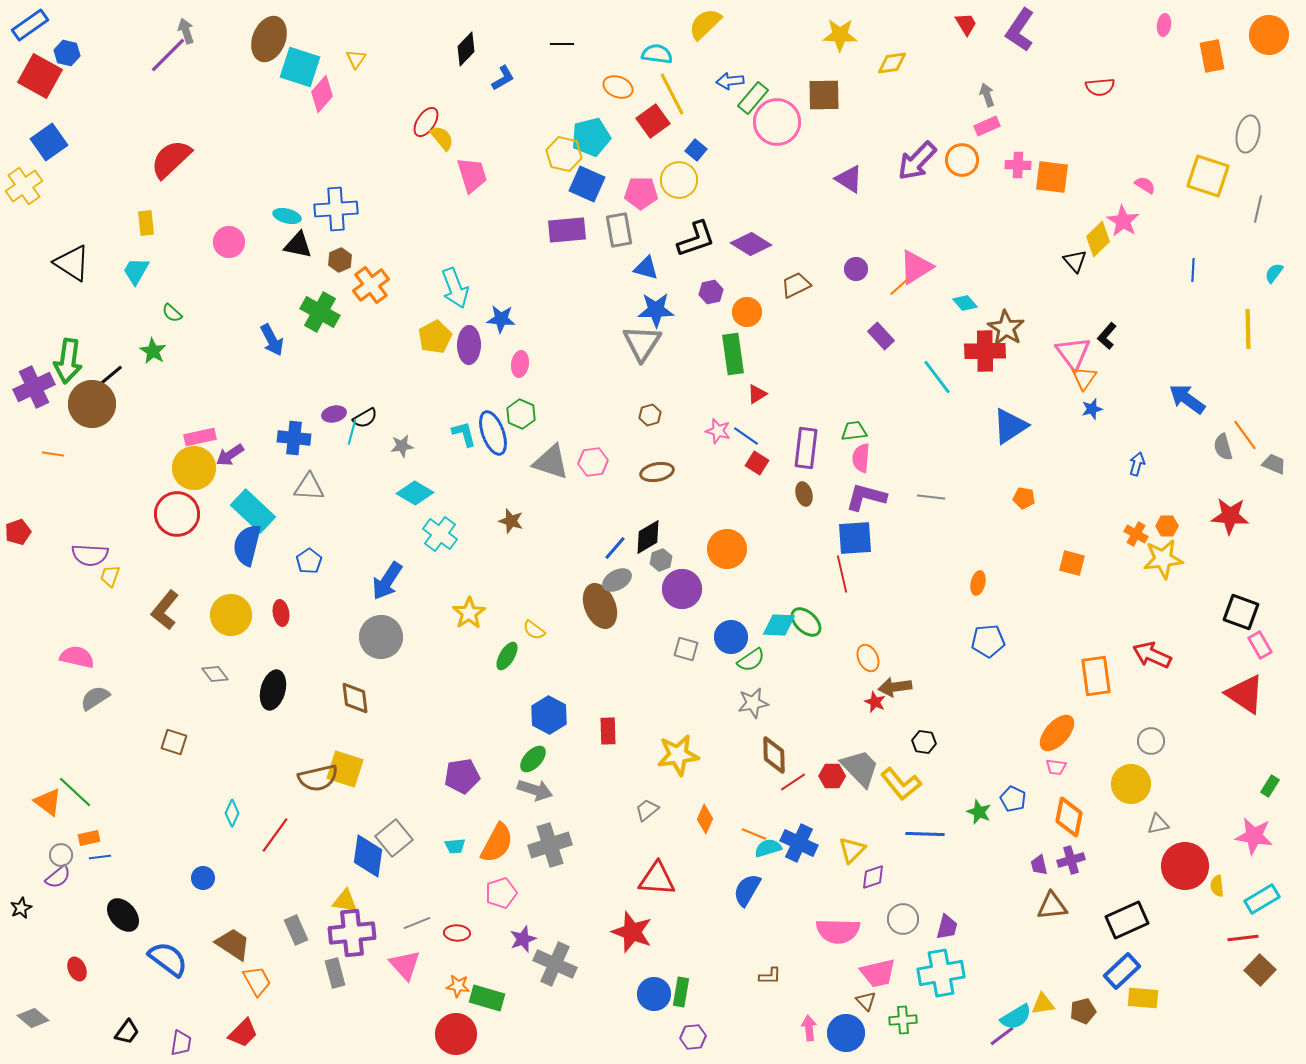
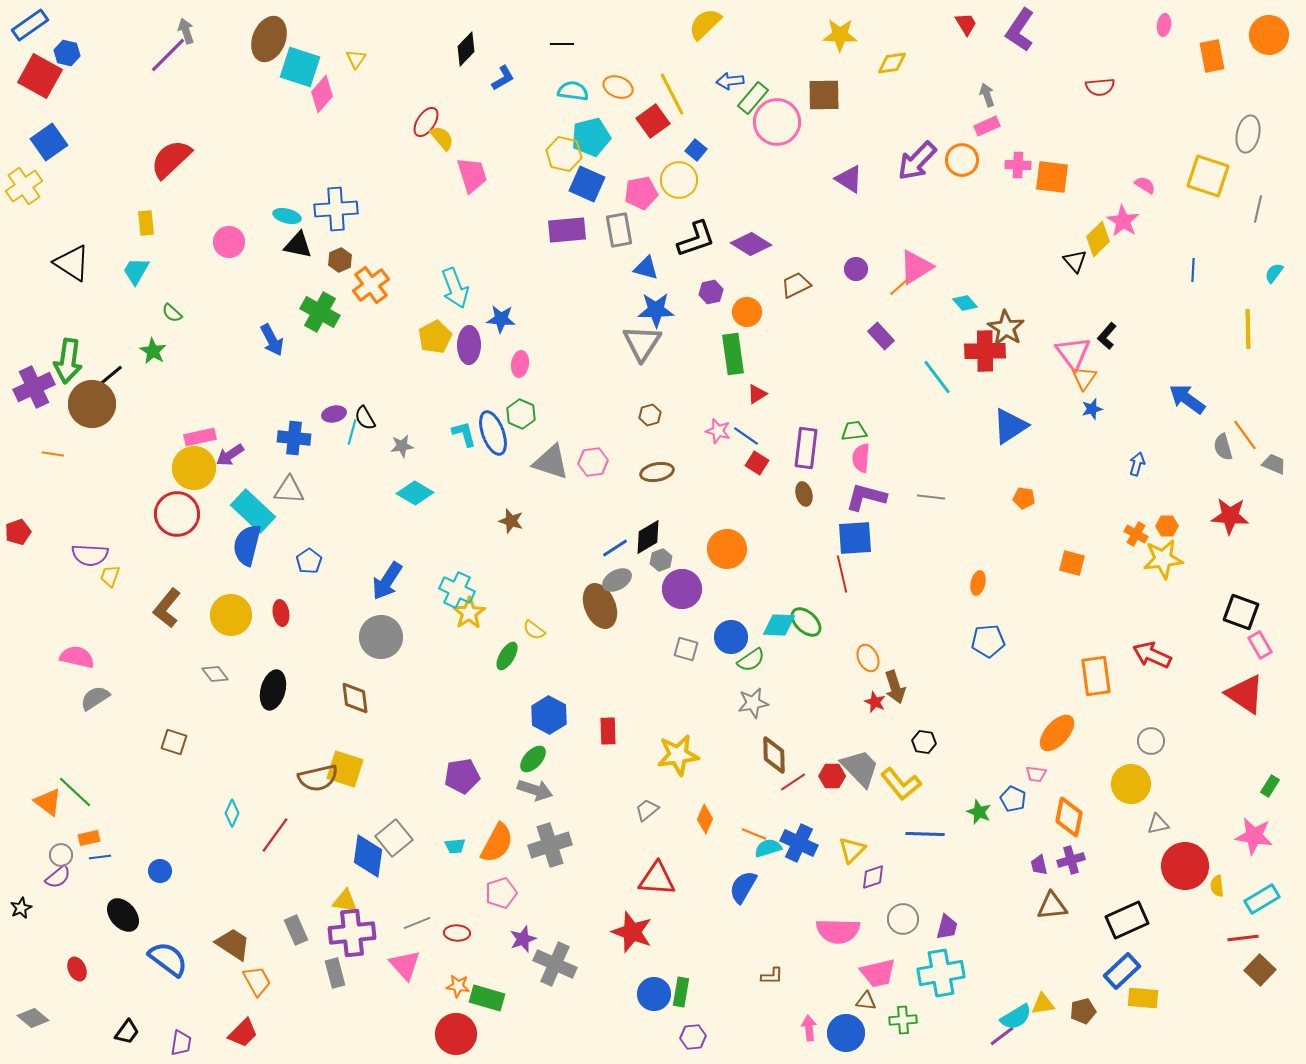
cyan semicircle at (657, 54): moved 84 px left, 37 px down
pink pentagon at (641, 193): rotated 12 degrees counterclockwise
black semicircle at (365, 418): rotated 90 degrees clockwise
gray triangle at (309, 487): moved 20 px left, 3 px down
cyan cross at (440, 534): moved 17 px right, 56 px down; rotated 12 degrees counterclockwise
blue line at (615, 548): rotated 16 degrees clockwise
brown L-shape at (165, 610): moved 2 px right, 2 px up
brown arrow at (895, 687): rotated 100 degrees counterclockwise
pink trapezoid at (1056, 767): moved 20 px left, 7 px down
blue circle at (203, 878): moved 43 px left, 7 px up
blue semicircle at (747, 890): moved 4 px left, 3 px up
brown L-shape at (770, 976): moved 2 px right
brown triangle at (866, 1001): rotated 40 degrees counterclockwise
